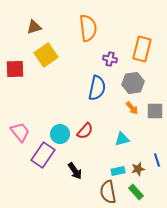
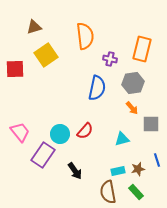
orange semicircle: moved 3 px left, 8 px down
gray square: moved 4 px left, 13 px down
